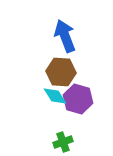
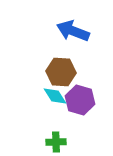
blue arrow: moved 8 px right, 5 px up; rotated 48 degrees counterclockwise
purple hexagon: moved 2 px right, 1 px down
green cross: moved 7 px left; rotated 18 degrees clockwise
